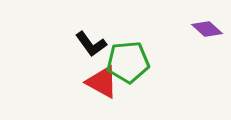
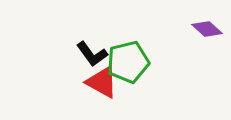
black L-shape: moved 1 px right, 10 px down
green pentagon: rotated 9 degrees counterclockwise
